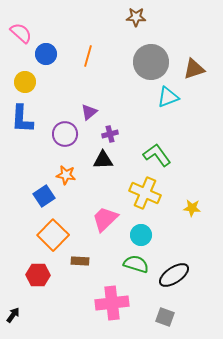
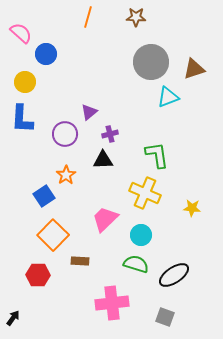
orange line: moved 39 px up
green L-shape: rotated 28 degrees clockwise
orange star: rotated 30 degrees clockwise
black arrow: moved 3 px down
